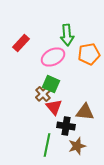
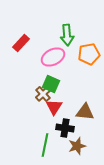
red triangle: rotated 12 degrees clockwise
black cross: moved 1 px left, 2 px down
green line: moved 2 px left
